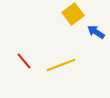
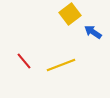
yellow square: moved 3 px left
blue arrow: moved 3 px left
